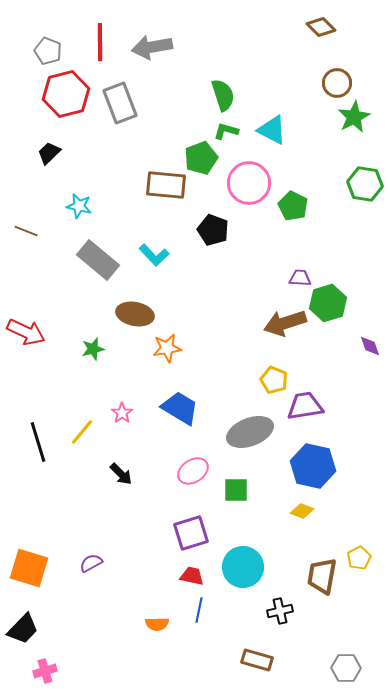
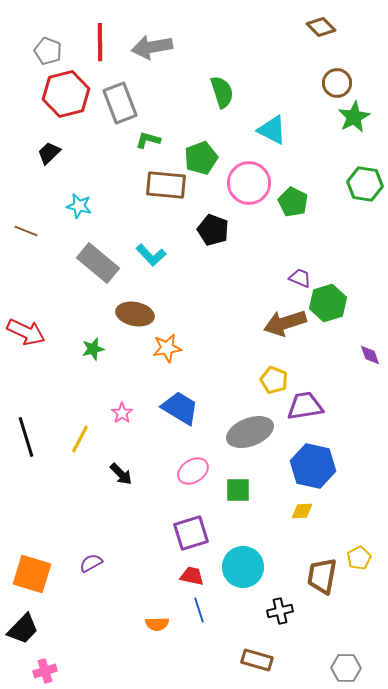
green semicircle at (223, 95): moved 1 px left, 3 px up
green L-shape at (226, 131): moved 78 px left, 9 px down
green pentagon at (293, 206): moved 4 px up
cyan L-shape at (154, 255): moved 3 px left
gray rectangle at (98, 260): moved 3 px down
purple trapezoid at (300, 278): rotated 20 degrees clockwise
purple diamond at (370, 346): moved 9 px down
yellow line at (82, 432): moved 2 px left, 7 px down; rotated 12 degrees counterclockwise
black line at (38, 442): moved 12 px left, 5 px up
green square at (236, 490): moved 2 px right
yellow diamond at (302, 511): rotated 25 degrees counterclockwise
orange square at (29, 568): moved 3 px right, 6 px down
blue line at (199, 610): rotated 30 degrees counterclockwise
